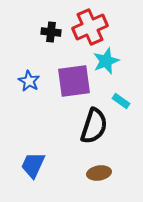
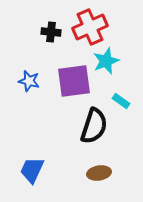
blue star: rotated 15 degrees counterclockwise
blue trapezoid: moved 1 px left, 5 px down
